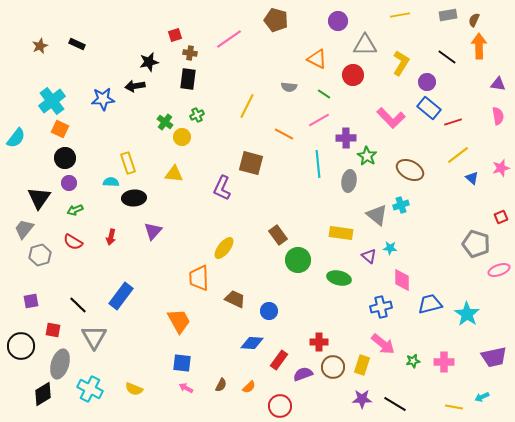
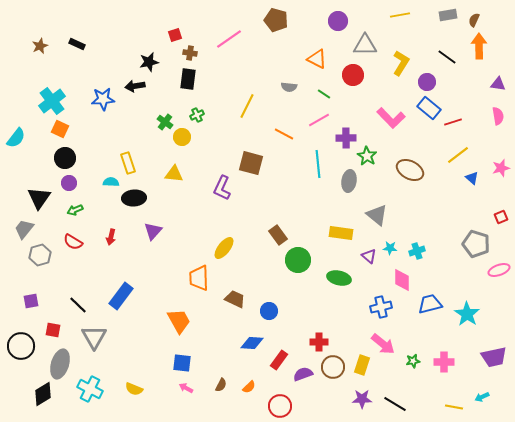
cyan cross at (401, 205): moved 16 px right, 46 px down
